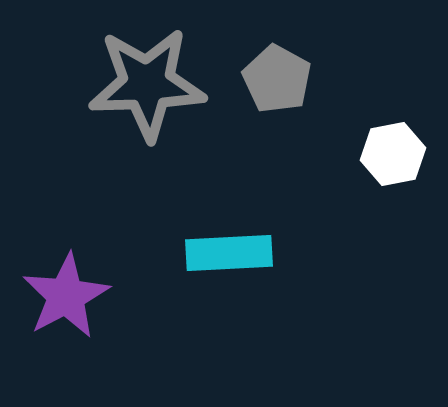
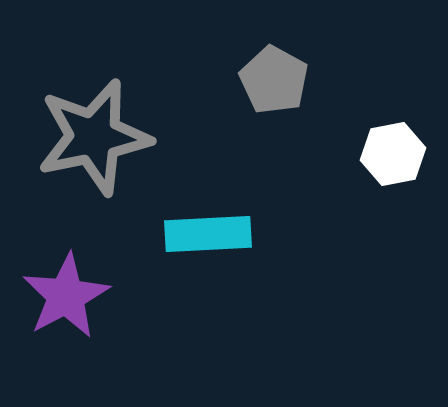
gray pentagon: moved 3 px left, 1 px down
gray star: moved 53 px left, 53 px down; rotated 10 degrees counterclockwise
cyan rectangle: moved 21 px left, 19 px up
